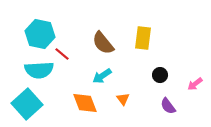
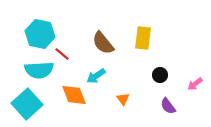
cyan arrow: moved 6 px left
orange diamond: moved 11 px left, 8 px up
